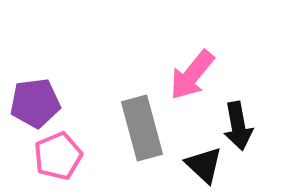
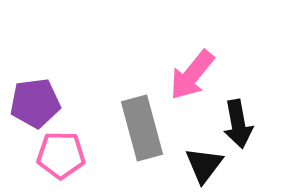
black arrow: moved 2 px up
pink pentagon: moved 3 px right, 1 px up; rotated 24 degrees clockwise
black triangle: rotated 24 degrees clockwise
